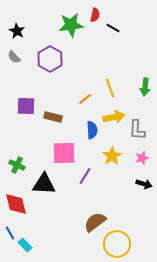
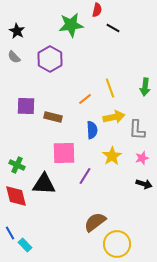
red semicircle: moved 2 px right, 5 px up
red diamond: moved 8 px up
